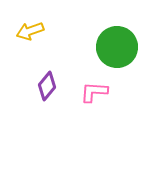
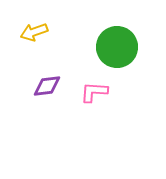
yellow arrow: moved 4 px right, 1 px down
purple diamond: rotated 44 degrees clockwise
